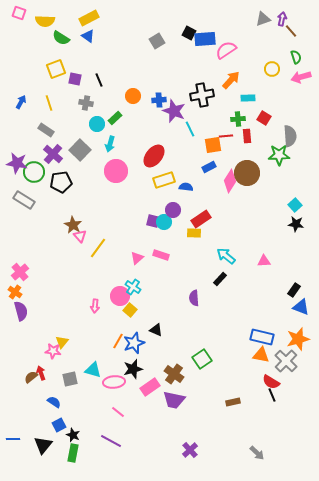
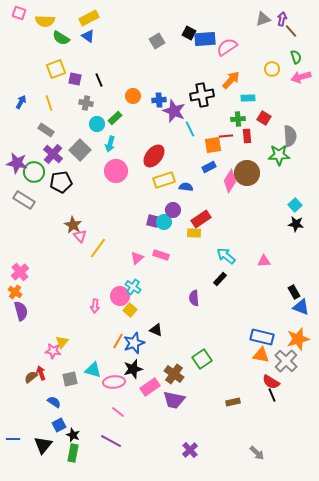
pink semicircle at (226, 50): moved 1 px right, 3 px up
black rectangle at (294, 290): moved 2 px down; rotated 64 degrees counterclockwise
